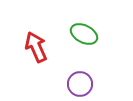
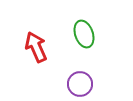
green ellipse: rotated 44 degrees clockwise
